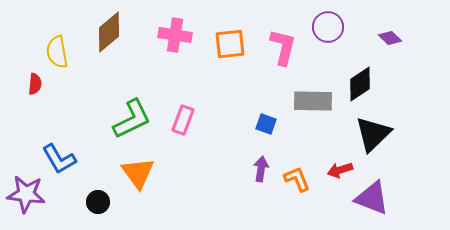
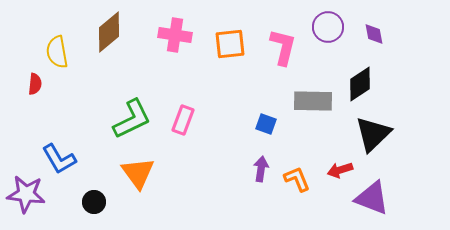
purple diamond: moved 16 px left, 4 px up; rotated 35 degrees clockwise
black circle: moved 4 px left
